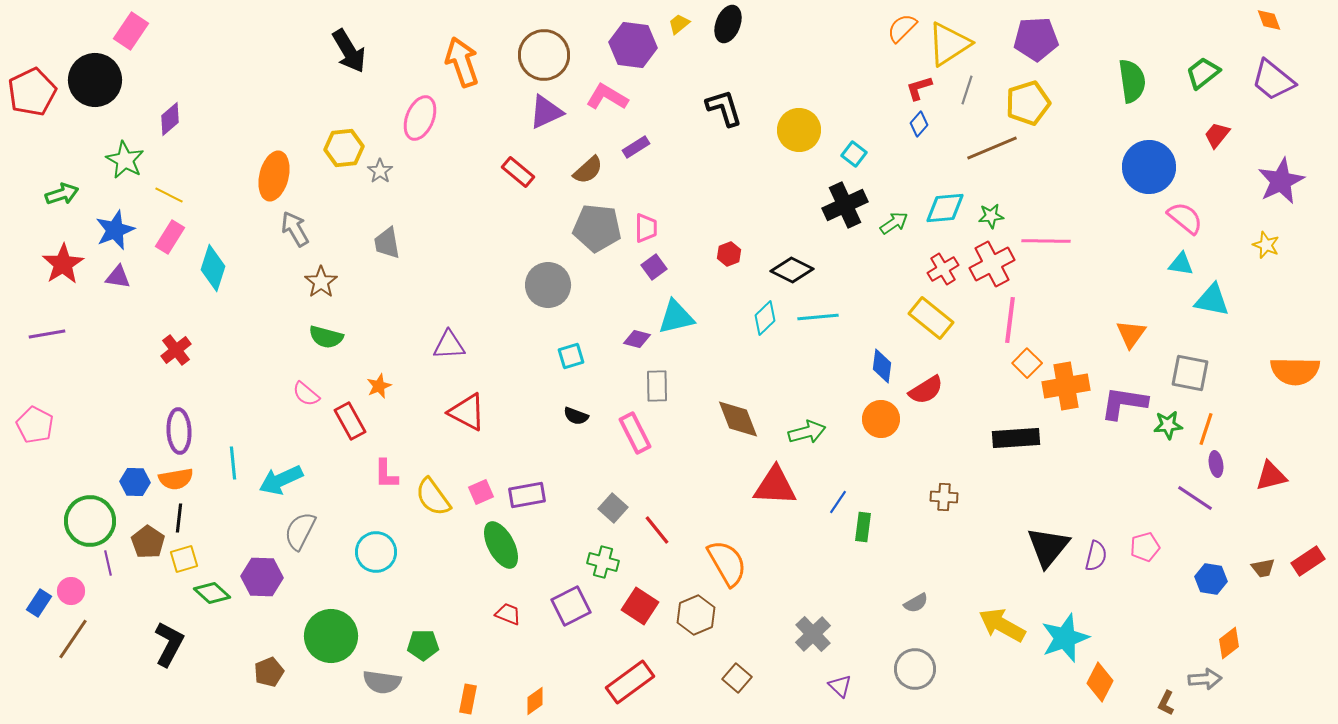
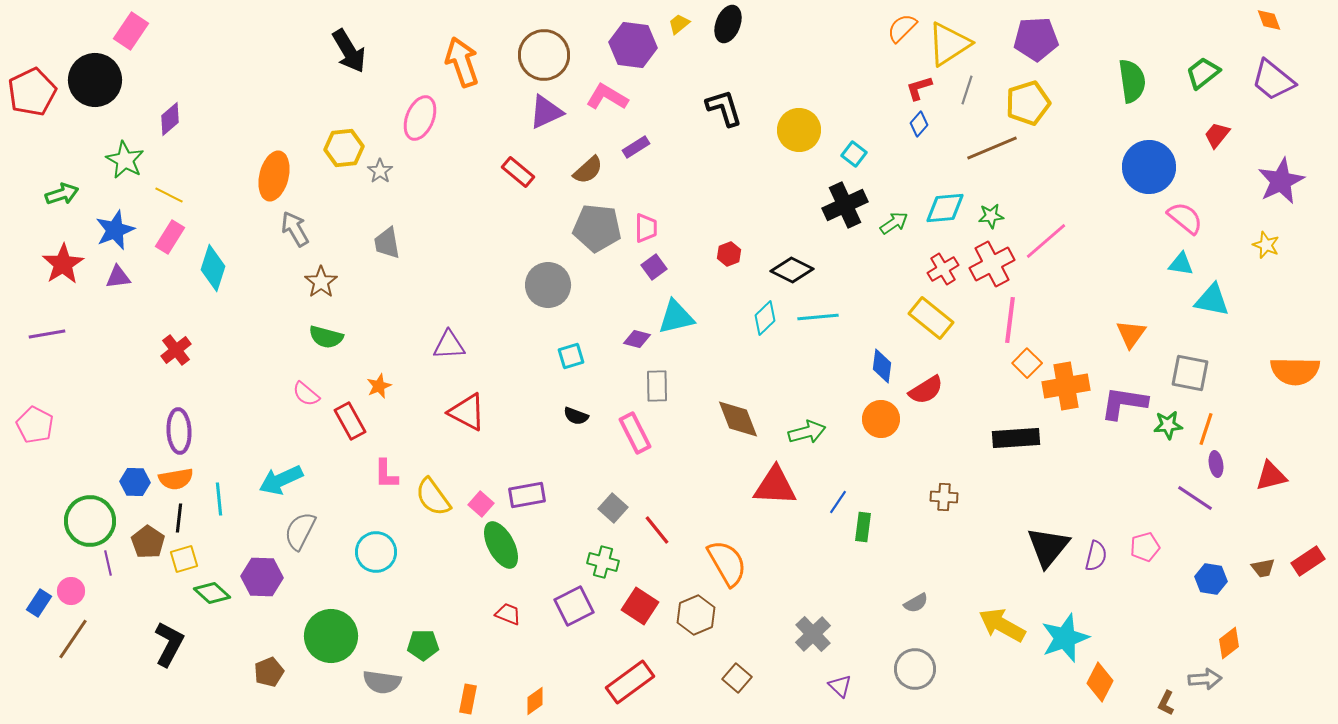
pink line at (1046, 241): rotated 42 degrees counterclockwise
purple triangle at (118, 277): rotated 16 degrees counterclockwise
cyan line at (233, 463): moved 14 px left, 36 px down
pink square at (481, 492): moved 12 px down; rotated 25 degrees counterclockwise
purple square at (571, 606): moved 3 px right
